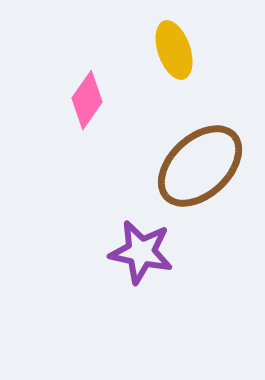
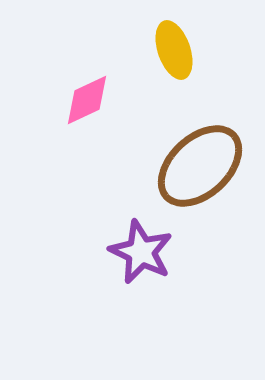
pink diamond: rotated 30 degrees clockwise
purple star: rotated 14 degrees clockwise
